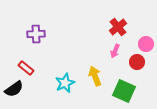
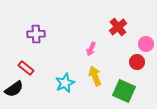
pink arrow: moved 24 px left, 2 px up
